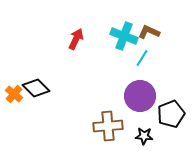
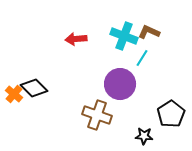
red arrow: rotated 120 degrees counterclockwise
black diamond: moved 2 px left
purple circle: moved 20 px left, 12 px up
black pentagon: rotated 12 degrees counterclockwise
brown cross: moved 11 px left, 11 px up; rotated 24 degrees clockwise
